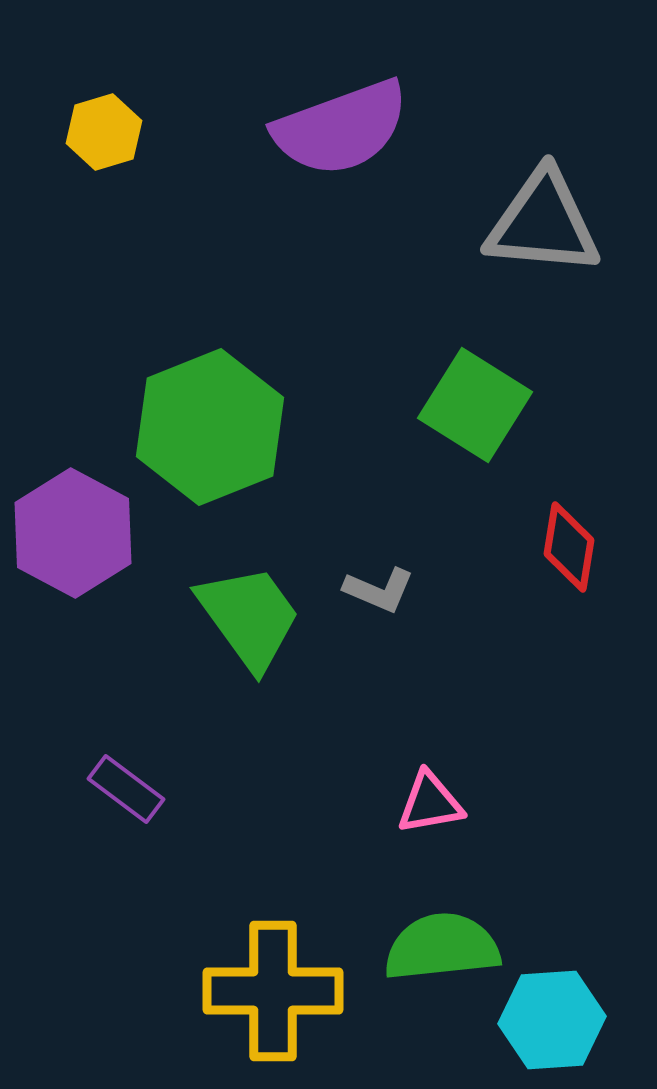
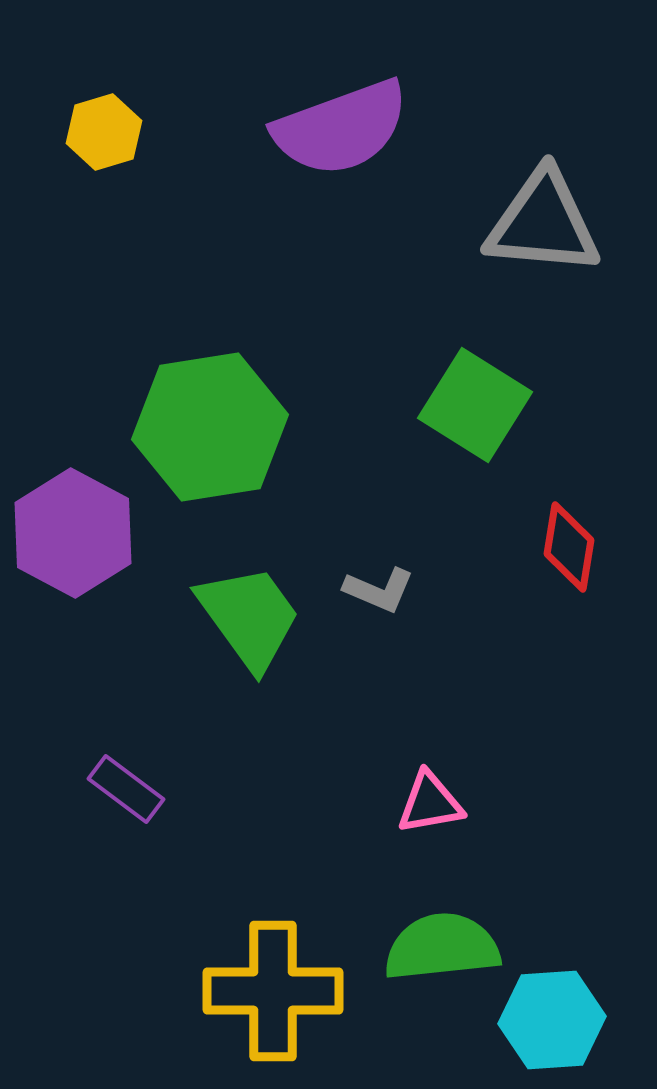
green hexagon: rotated 13 degrees clockwise
